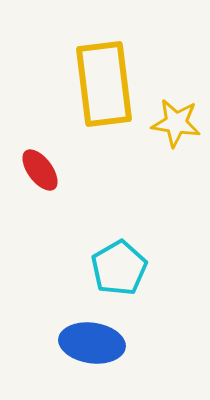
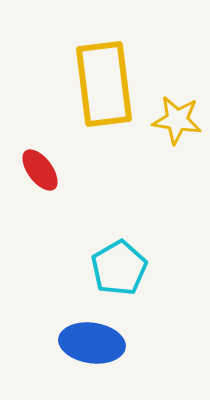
yellow star: moved 1 px right, 3 px up
